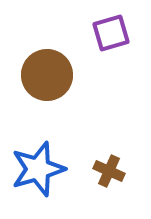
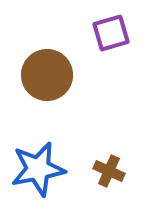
blue star: rotated 6 degrees clockwise
